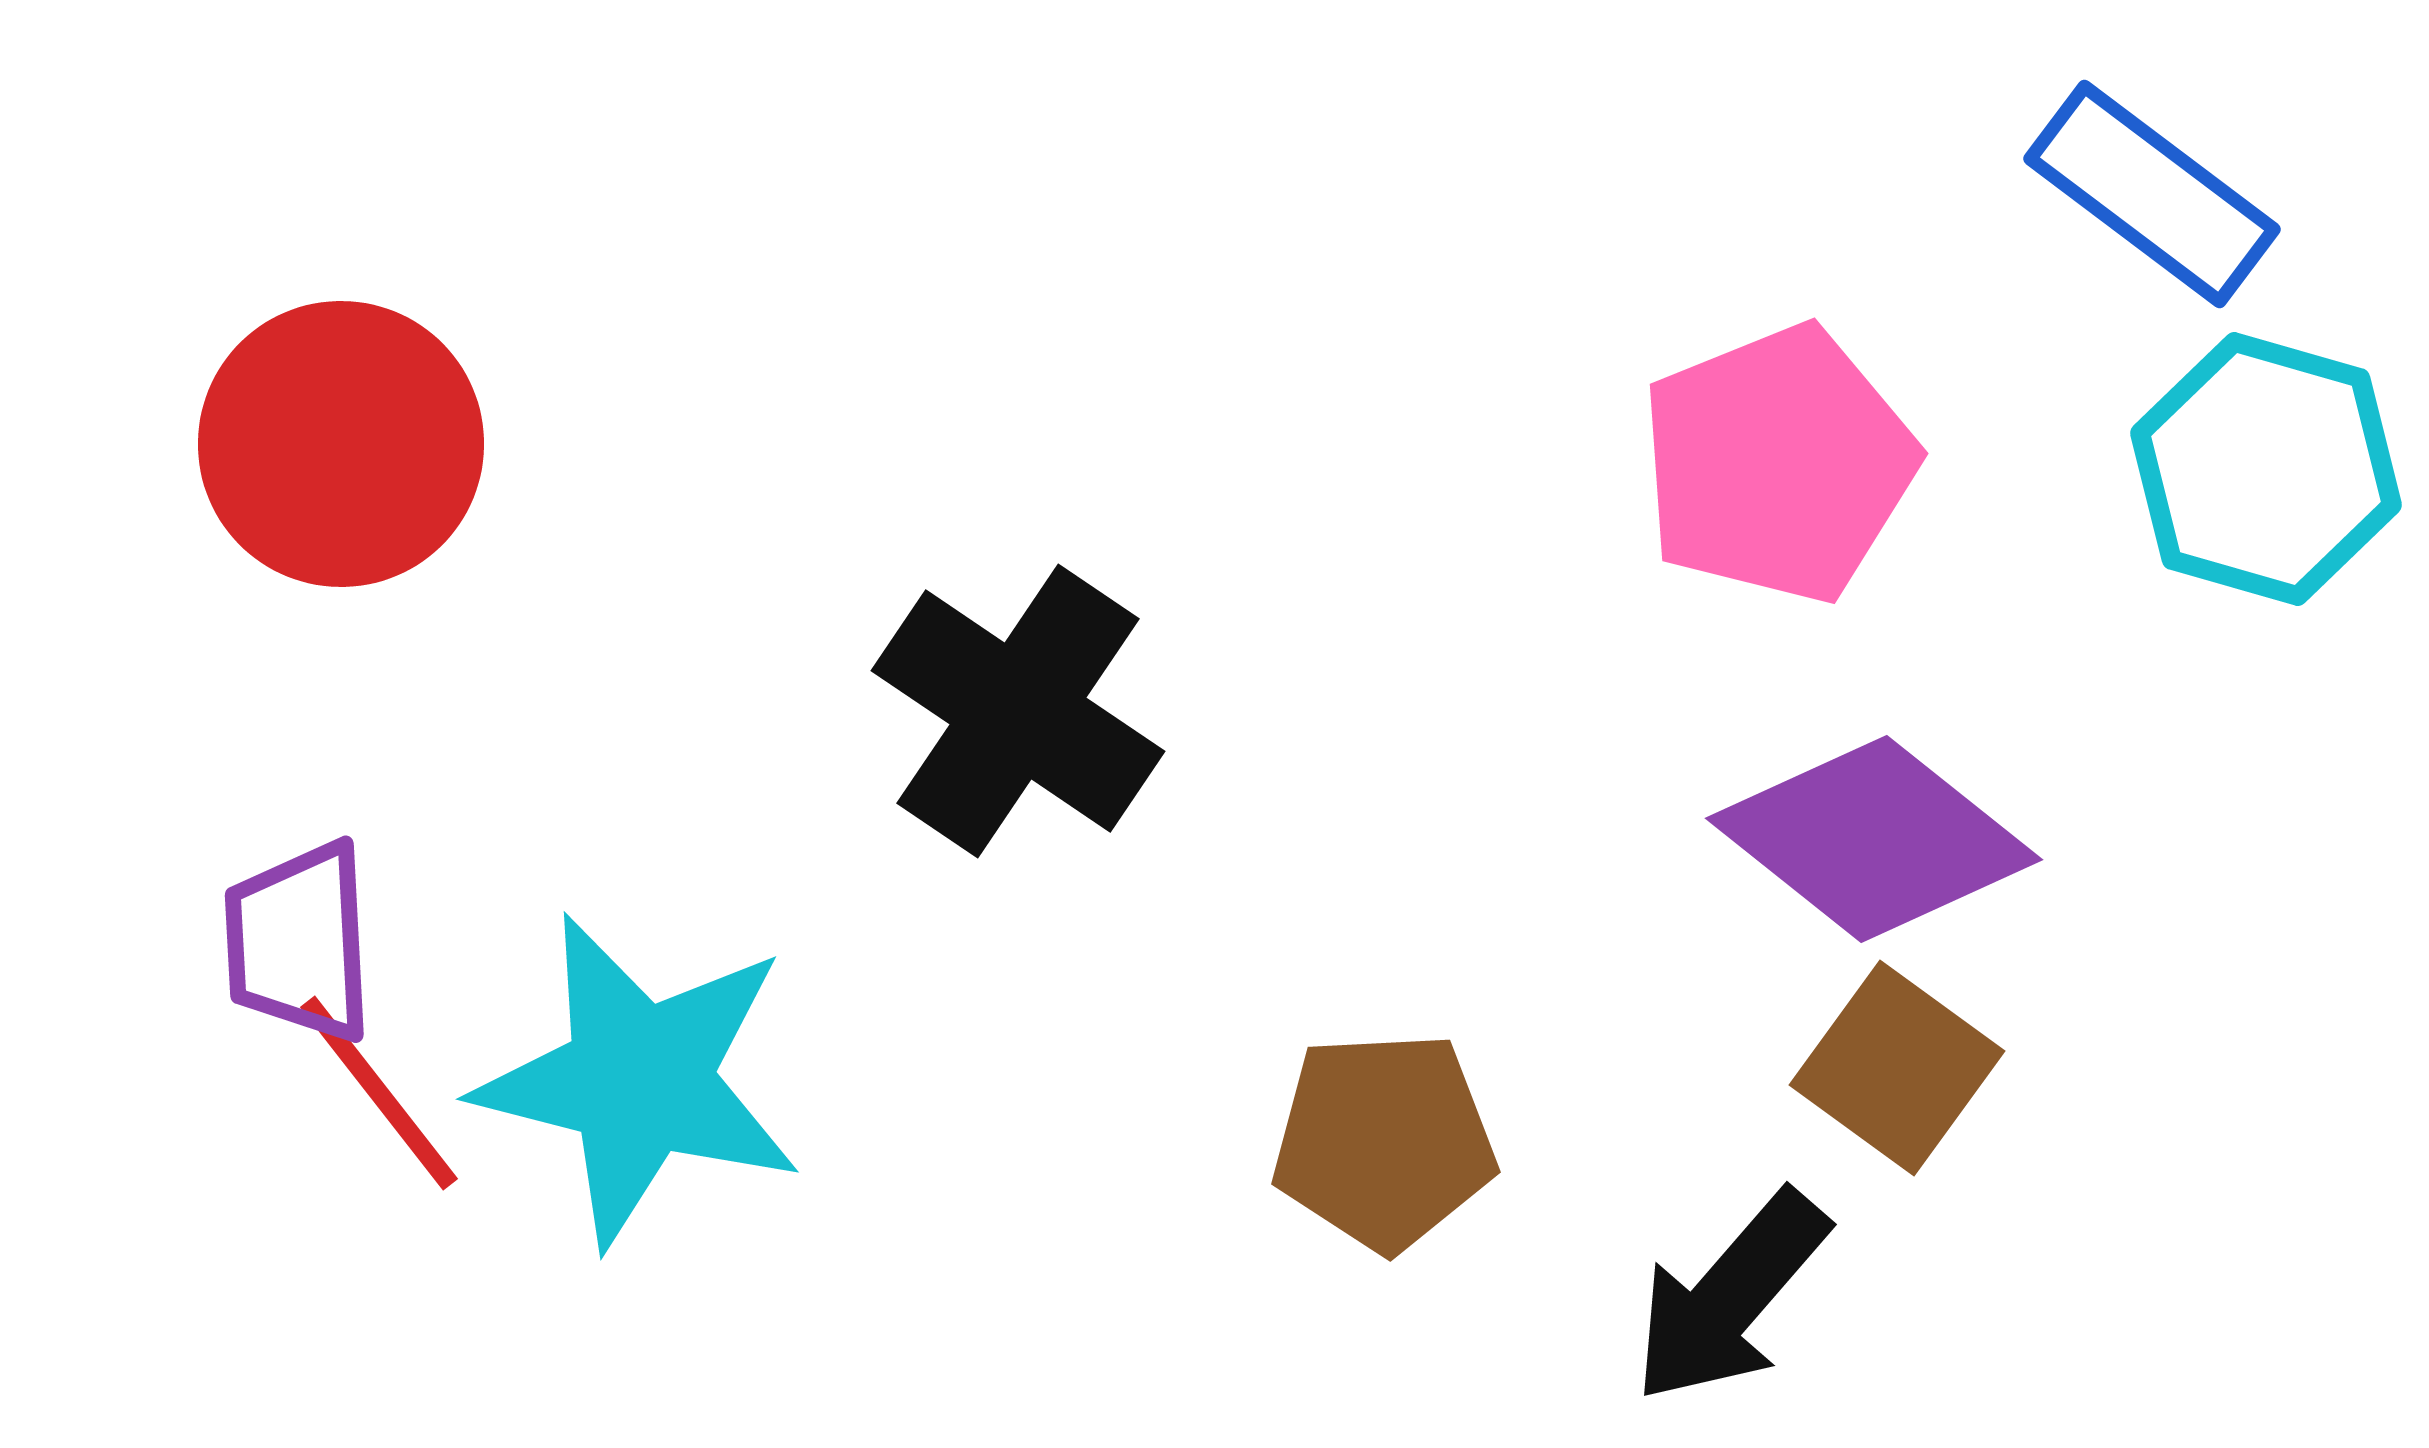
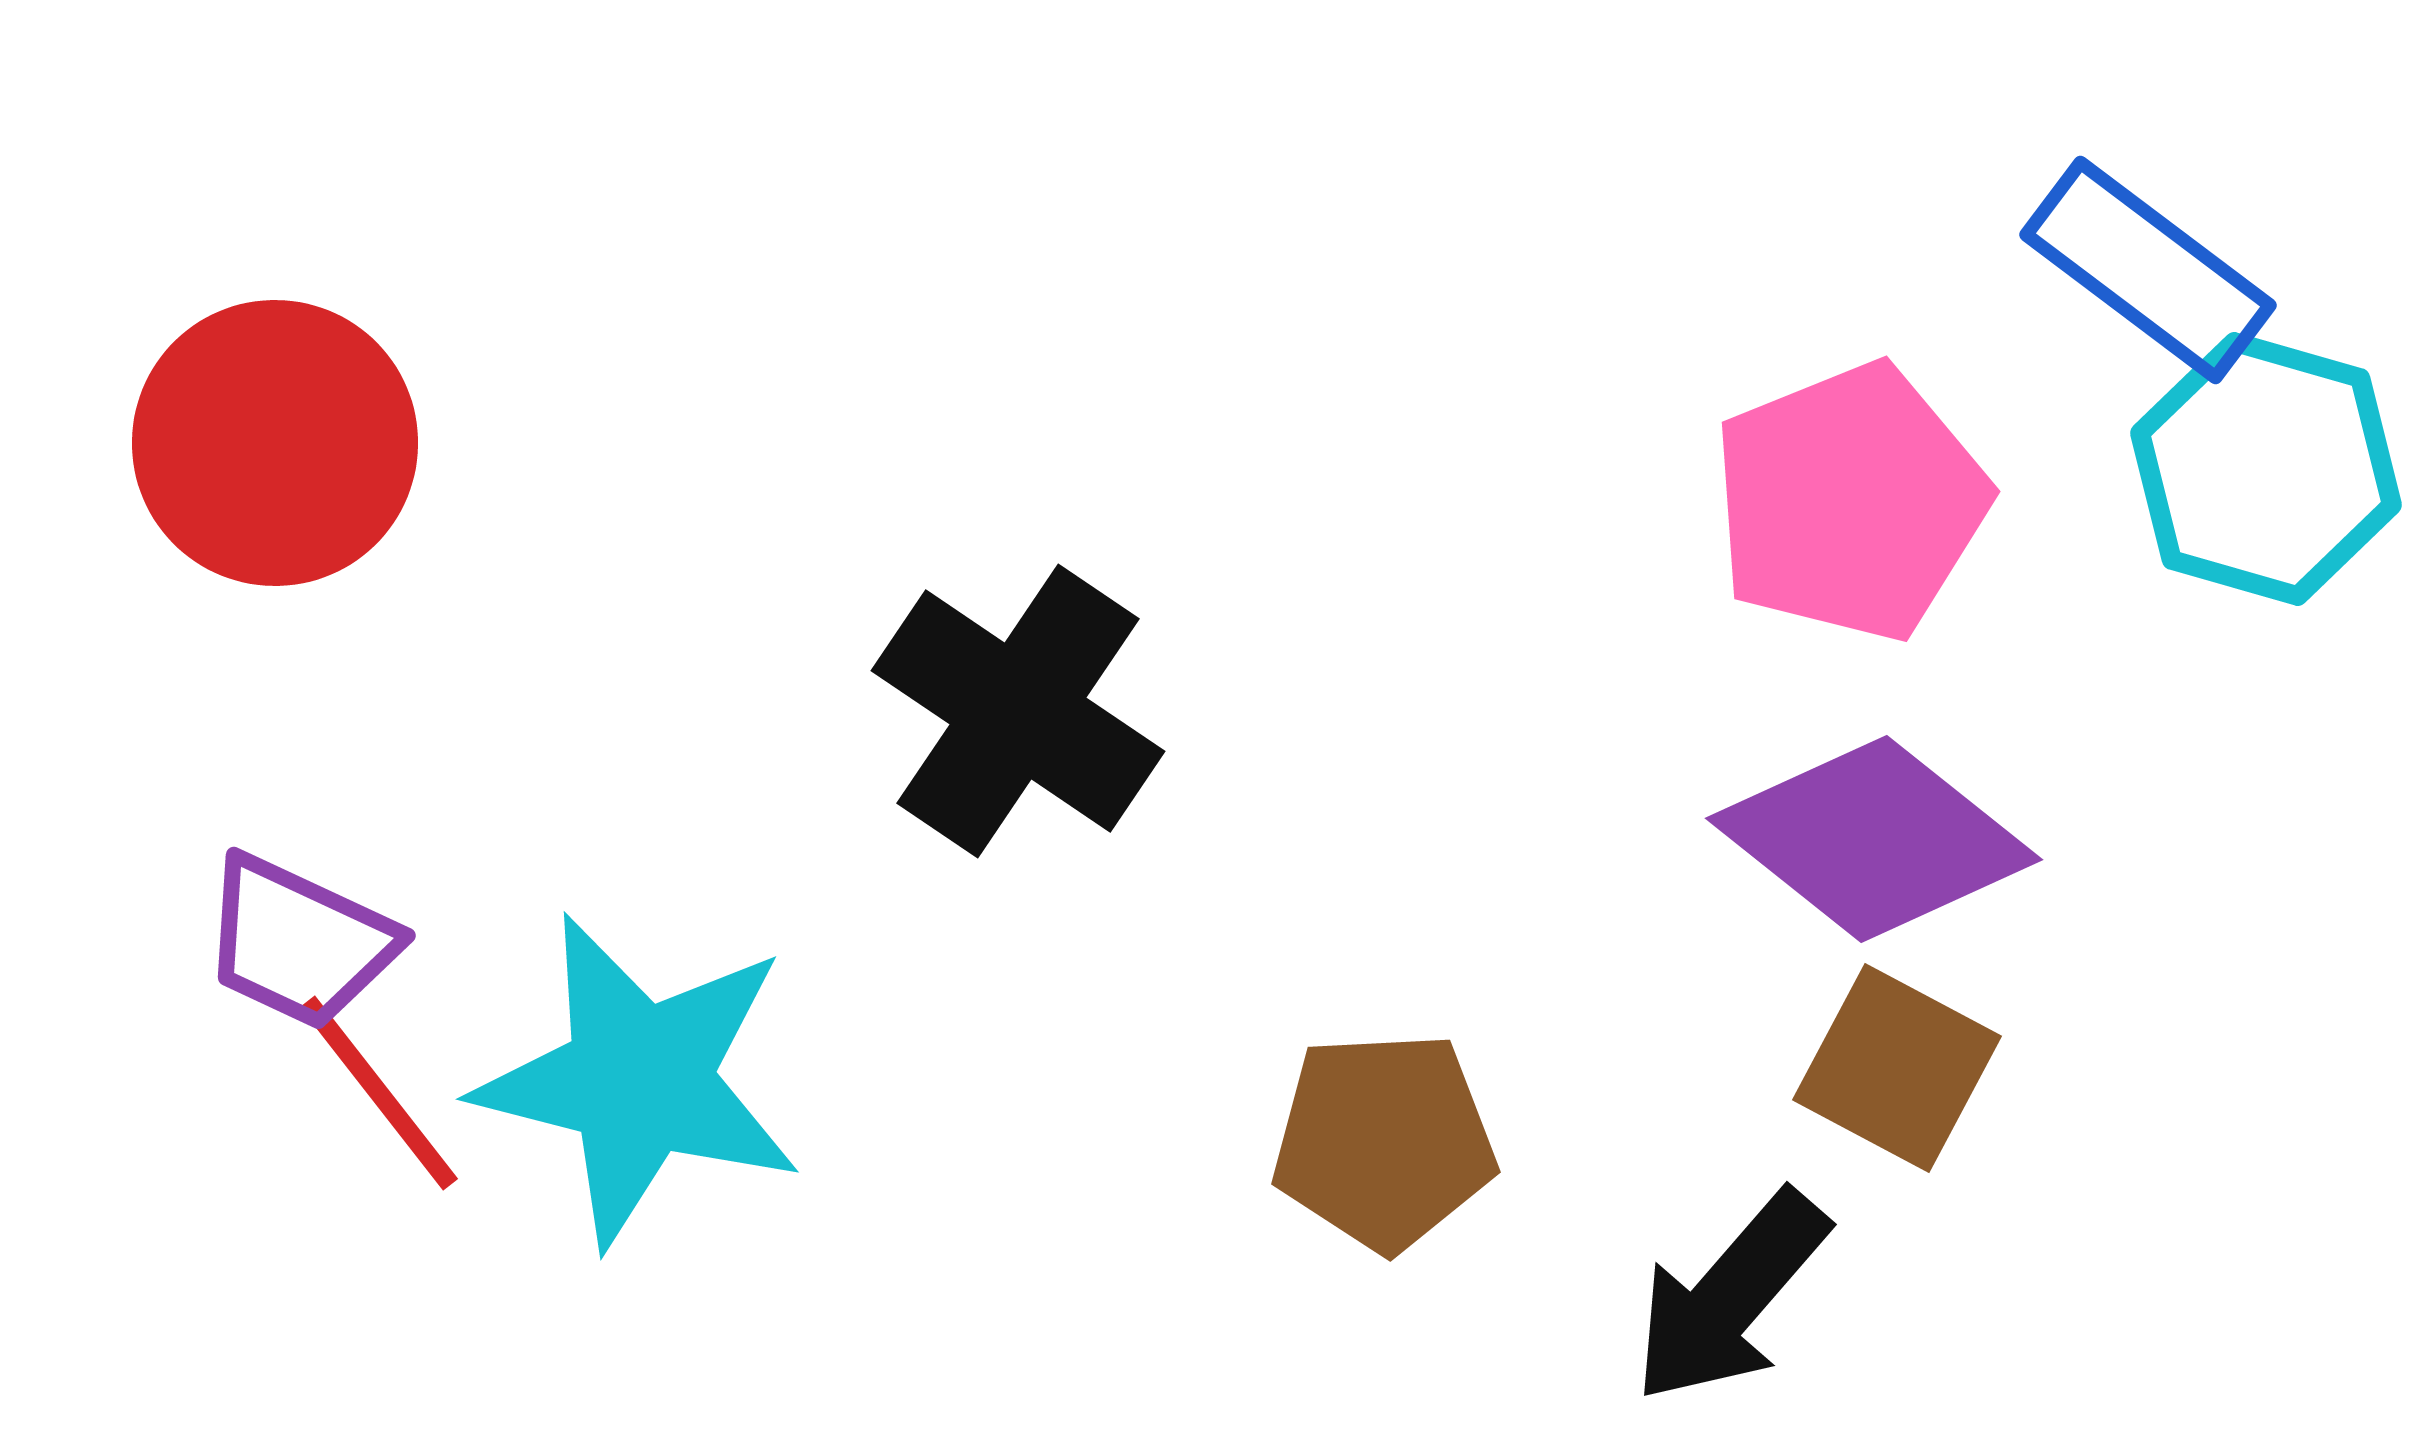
blue rectangle: moved 4 px left, 76 px down
red circle: moved 66 px left, 1 px up
pink pentagon: moved 72 px right, 38 px down
purple trapezoid: rotated 62 degrees counterclockwise
brown square: rotated 8 degrees counterclockwise
